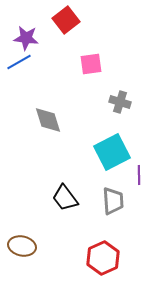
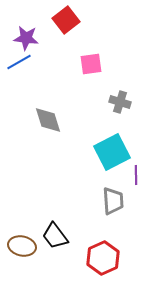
purple line: moved 3 px left
black trapezoid: moved 10 px left, 38 px down
